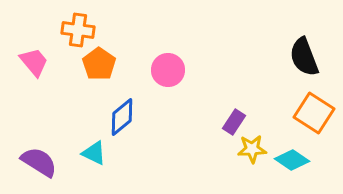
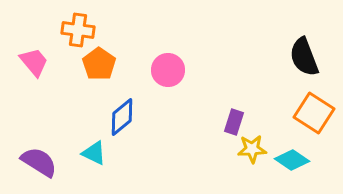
purple rectangle: rotated 15 degrees counterclockwise
